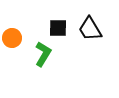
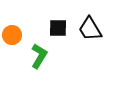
orange circle: moved 3 px up
green L-shape: moved 4 px left, 2 px down
